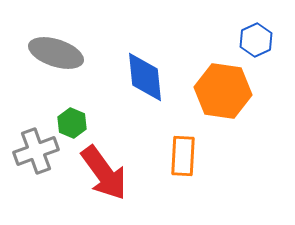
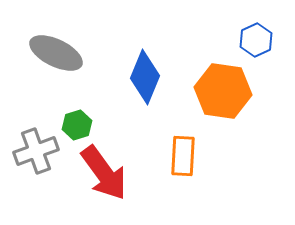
gray ellipse: rotated 8 degrees clockwise
blue diamond: rotated 28 degrees clockwise
green hexagon: moved 5 px right, 2 px down; rotated 20 degrees clockwise
